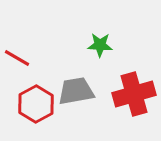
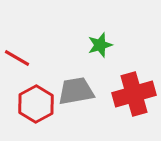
green star: rotated 20 degrees counterclockwise
